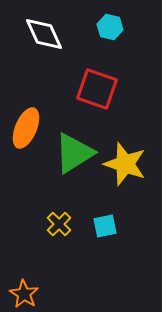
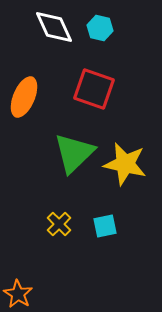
cyan hexagon: moved 10 px left, 1 px down
white diamond: moved 10 px right, 7 px up
red square: moved 3 px left
orange ellipse: moved 2 px left, 31 px up
green triangle: rotated 12 degrees counterclockwise
yellow star: rotated 6 degrees counterclockwise
orange star: moved 6 px left
